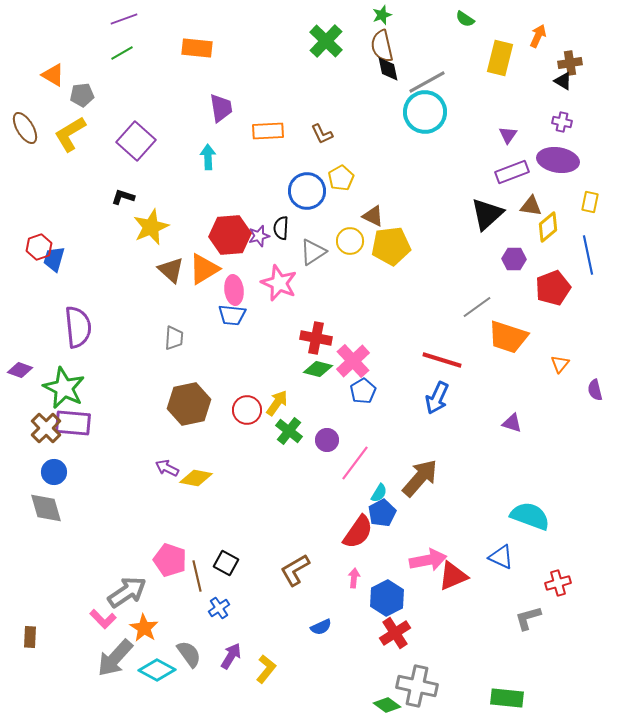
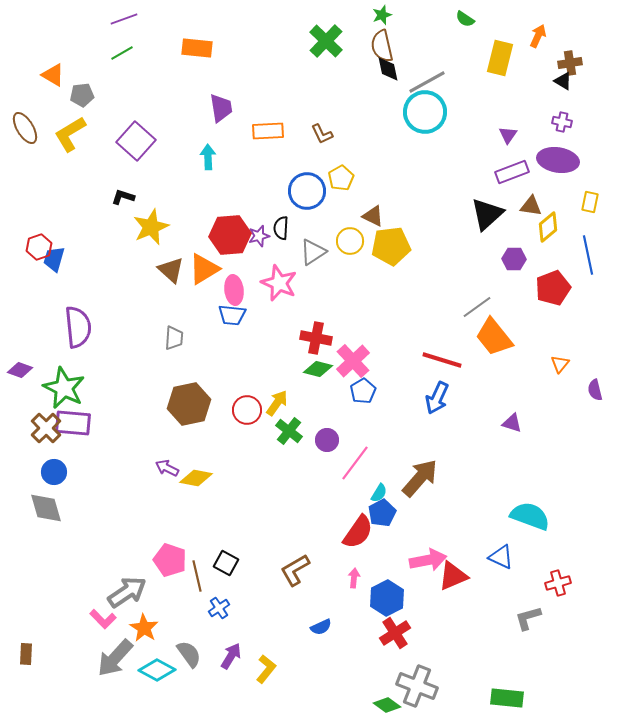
orange trapezoid at (508, 337): moved 14 px left; rotated 33 degrees clockwise
brown rectangle at (30, 637): moved 4 px left, 17 px down
gray cross at (417, 686): rotated 9 degrees clockwise
